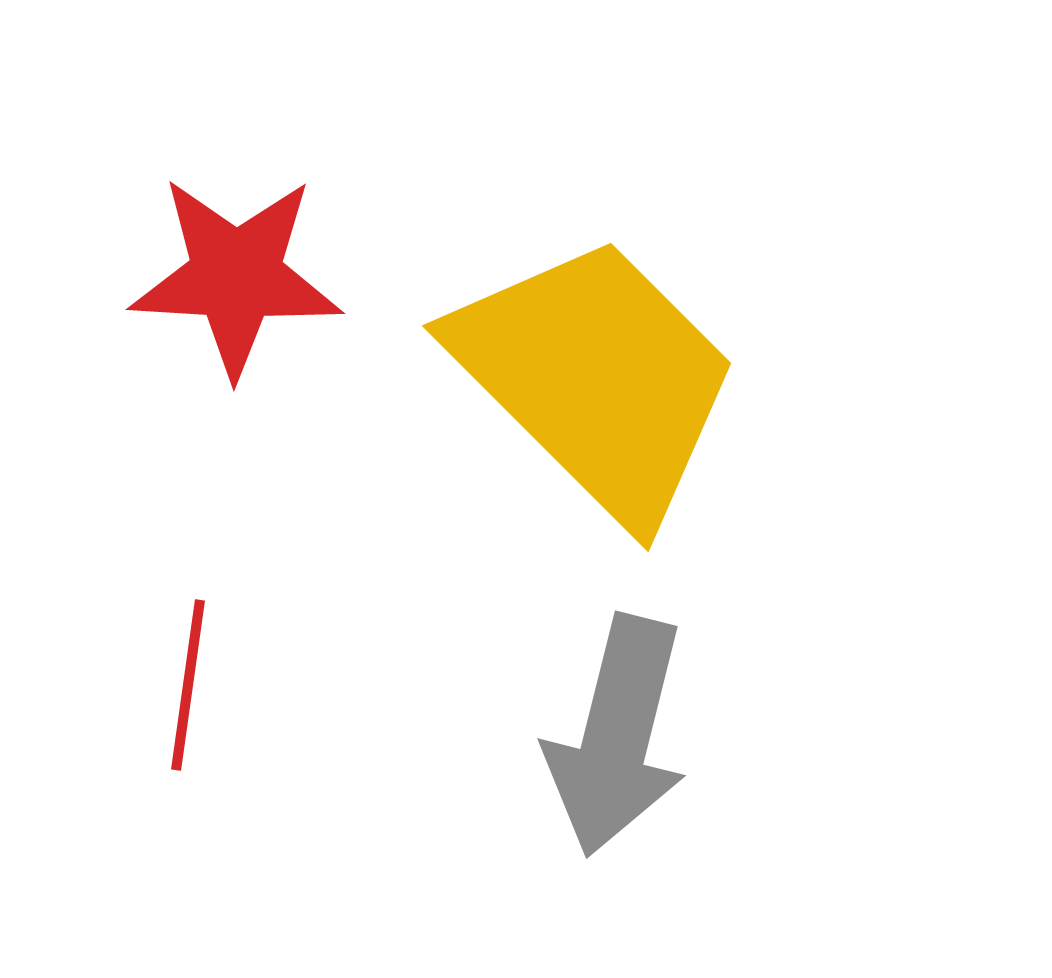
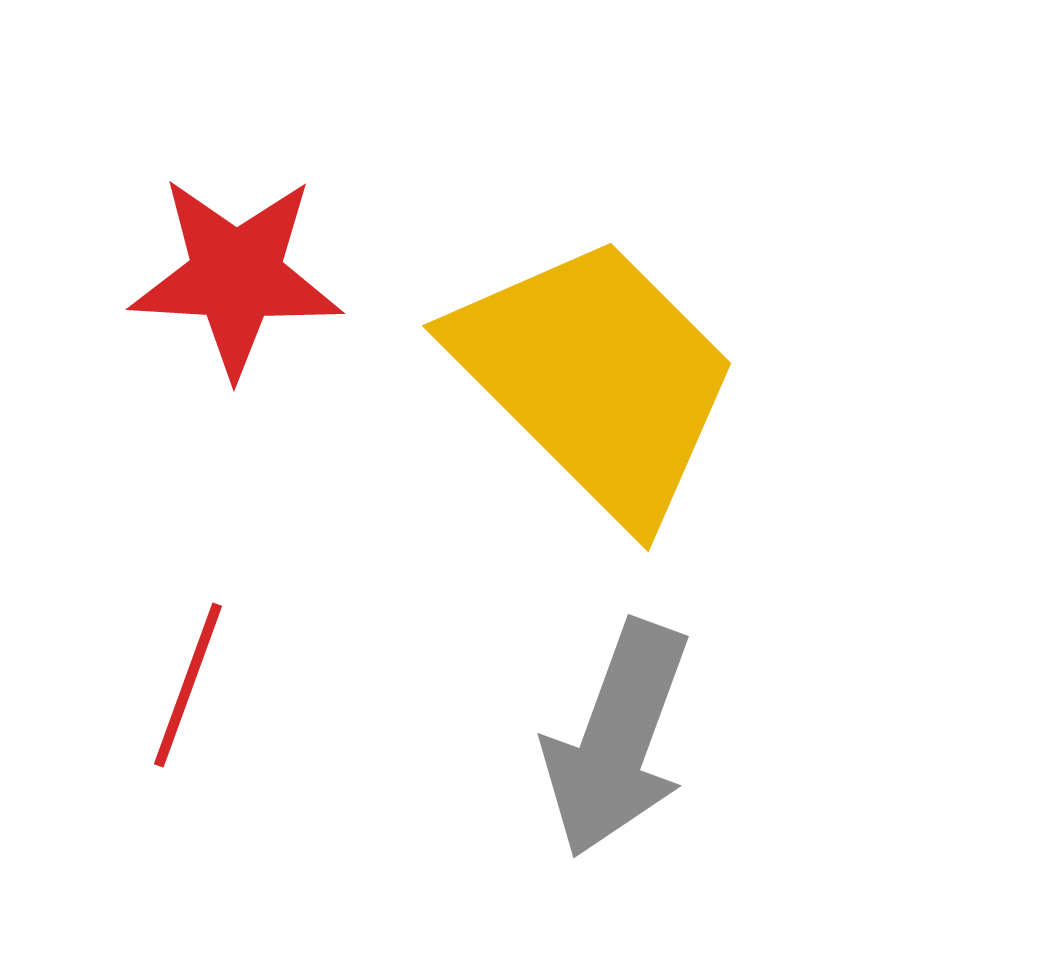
red line: rotated 12 degrees clockwise
gray arrow: moved 3 px down; rotated 6 degrees clockwise
